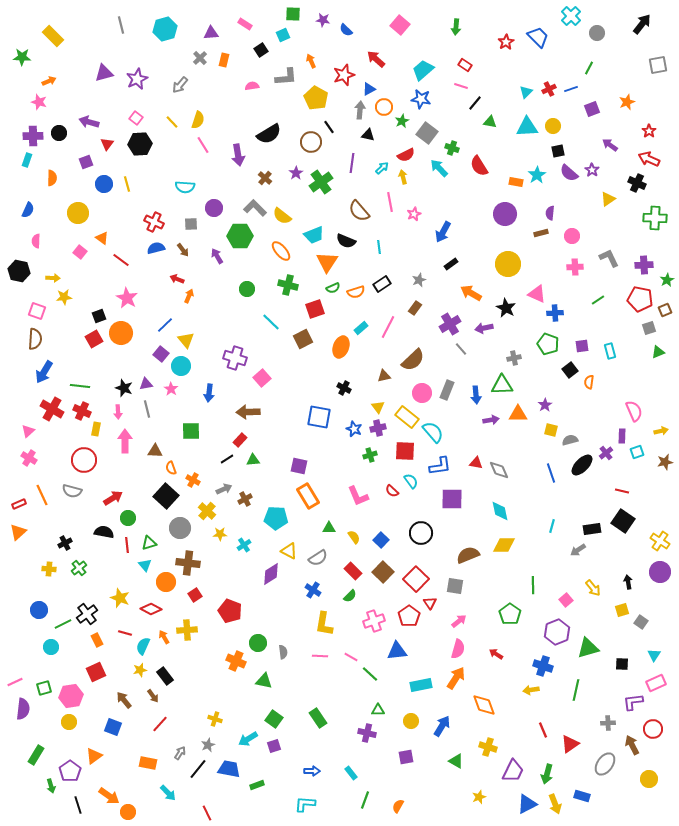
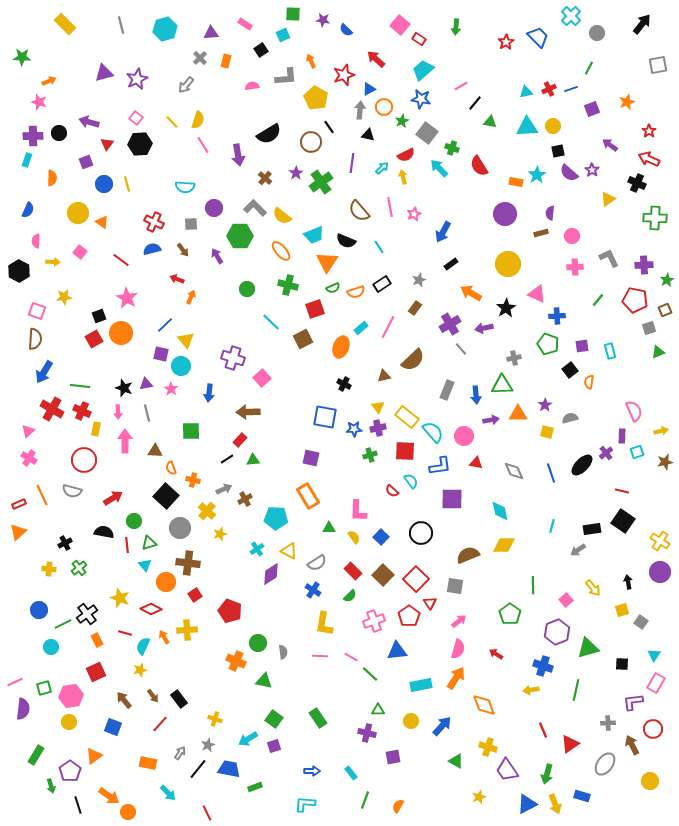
yellow rectangle at (53, 36): moved 12 px right, 12 px up
orange rectangle at (224, 60): moved 2 px right, 1 px down
red rectangle at (465, 65): moved 46 px left, 26 px up
gray arrow at (180, 85): moved 6 px right
pink line at (461, 86): rotated 48 degrees counterclockwise
cyan triangle at (526, 92): rotated 32 degrees clockwise
pink line at (390, 202): moved 5 px down
orange triangle at (102, 238): moved 16 px up
cyan line at (379, 247): rotated 24 degrees counterclockwise
blue semicircle at (156, 248): moved 4 px left, 1 px down
black hexagon at (19, 271): rotated 15 degrees clockwise
yellow arrow at (53, 278): moved 16 px up
orange arrow at (189, 296): moved 2 px right, 1 px down
red pentagon at (640, 299): moved 5 px left, 1 px down
green line at (598, 300): rotated 16 degrees counterclockwise
black star at (506, 308): rotated 12 degrees clockwise
blue cross at (555, 313): moved 2 px right, 3 px down
purple square at (161, 354): rotated 28 degrees counterclockwise
purple cross at (235, 358): moved 2 px left
black cross at (344, 388): moved 4 px up
pink circle at (422, 393): moved 42 px right, 43 px down
gray line at (147, 409): moved 4 px down
blue square at (319, 417): moved 6 px right
blue star at (354, 429): rotated 28 degrees counterclockwise
yellow square at (551, 430): moved 4 px left, 2 px down
gray semicircle at (570, 440): moved 22 px up
purple square at (299, 466): moved 12 px right, 8 px up
gray diamond at (499, 470): moved 15 px right, 1 px down
orange cross at (193, 480): rotated 16 degrees counterclockwise
pink L-shape at (358, 496): moved 15 px down; rotated 25 degrees clockwise
green circle at (128, 518): moved 6 px right, 3 px down
yellow star at (220, 534): rotated 16 degrees counterclockwise
blue square at (381, 540): moved 3 px up
cyan cross at (244, 545): moved 13 px right, 4 px down
gray semicircle at (318, 558): moved 1 px left, 5 px down
brown square at (383, 572): moved 3 px down
black rectangle at (165, 676): moved 14 px right, 23 px down
pink rectangle at (656, 683): rotated 36 degrees counterclockwise
blue arrow at (442, 726): rotated 10 degrees clockwise
purple square at (406, 757): moved 13 px left
purple trapezoid at (513, 771): moved 6 px left, 1 px up; rotated 120 degrees clockwise
yellow circle at (649, 779): moved 1 px right, 2 px down
green rectangle at (257, 785): moved 2 px left, 2 px down
